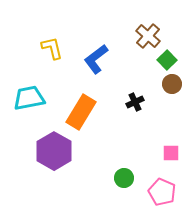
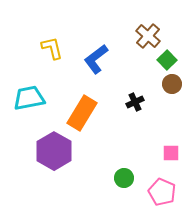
orange rectangle: moved 1 px right, 1 px down
